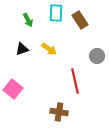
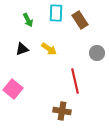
gray circle: moved 3 px up
brown cross: moved 3 px right, 1 px up
